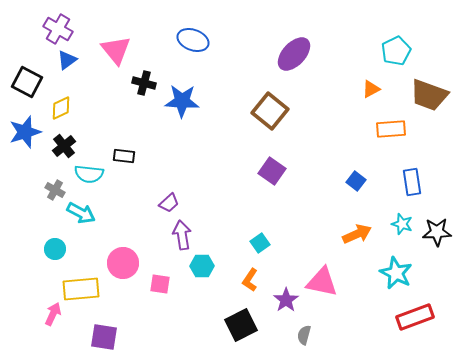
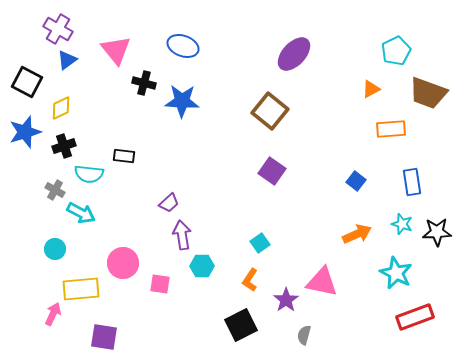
blue ellipse at (193, 40): moved 10 px left, 6 px down
brown trapezoid at (429, 95): moved 1 px left, 2 px up
black cross at (64, 146): rotated 20 degrees clockwise
